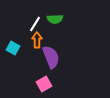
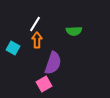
green semicircle: moved 19 px right, 12 px down
purple semicircle: moved 2 px right, 6 px down; rotated 40 degrees clockwise
